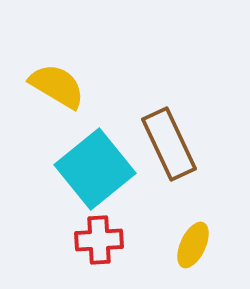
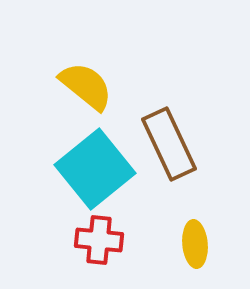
yellow semicircle: moved 29 px right; rotated 8 degrees clockwise
red cross: rotated 9 degrees clockwise
yellow ellipse: moved 2 px right, 1 px up; rotated 30 degrees counterclockwise
